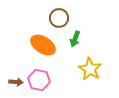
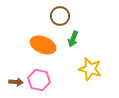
brown circle: moved 1 px right, 2 px up
green arrow: moved 2 px left
orange ellipse: rotated 10 degrees counterclockwise
yellow star: rotated 15 degrees counterclockwise
